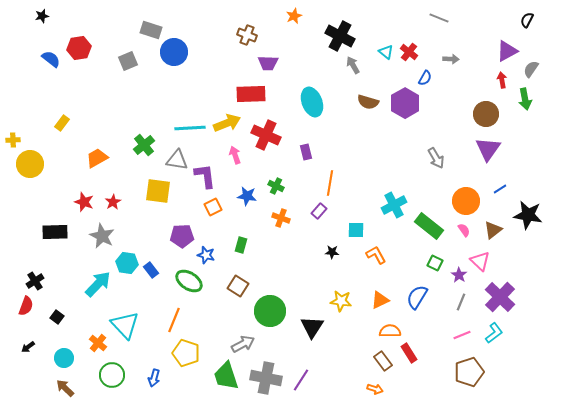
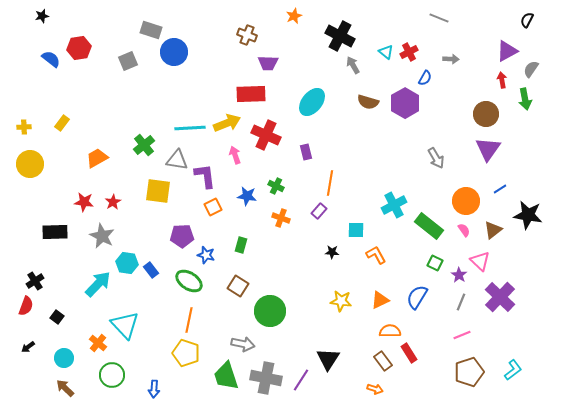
red cross at (409, 52): rotated 24 degrees clockwise
cyan ellipse at (312, 102): rotated 60 degrees clockwise
yellow cross at (13, 140): moved 11 px right, 13 px up
red star at (84, 202): rotated 12 degrees counterclockwise
orange line at (174, 320): moved 15 px right; rotated 10 degrees counterclockwise
black triangle at (312, 327): moved 16 px right, 32 px down
cyan L-shape at (494, 333): moved 19 px right, 37 px down
gray arrow at (243, 344): rotated 40 degrees clockwise
blue arrow at (154, 378): moved 11 px down; rotated 12 degrees counterclockwise
